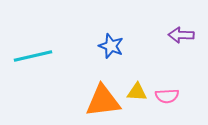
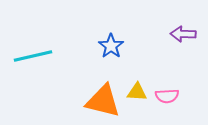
purple arrow: moved 2 px right, 1 px up
blue star: rotated 15 degrees clockwise
orange triangle: rotated 21 degrees clockwise
